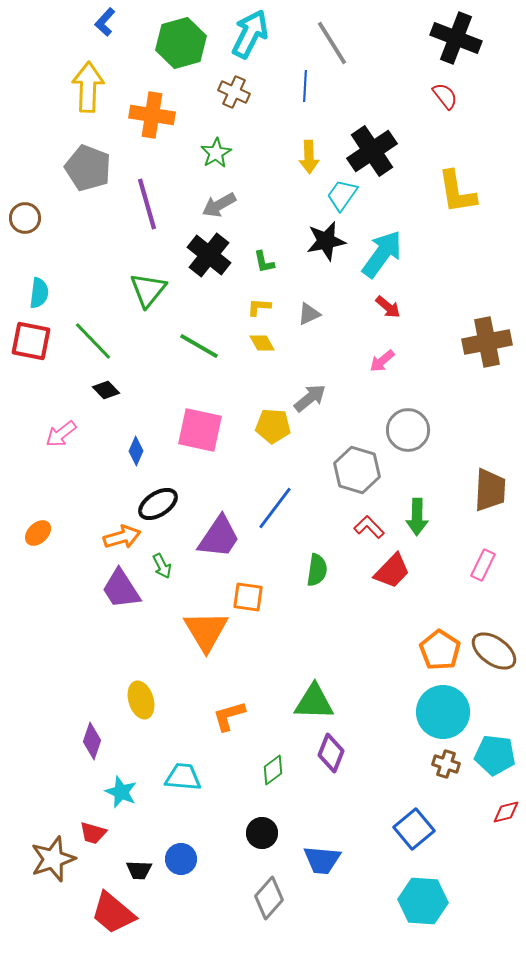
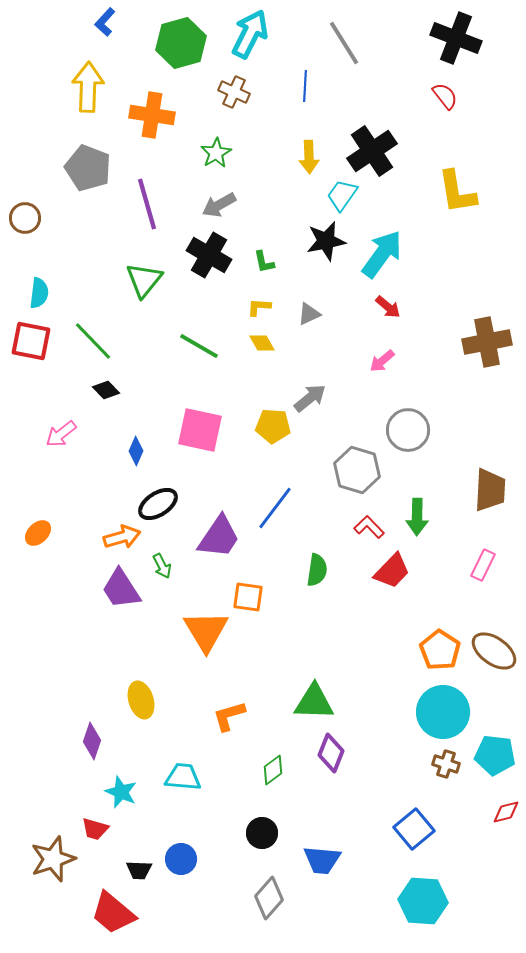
gray line at (332, 43): moved 12 px right
black cross at (209, 255): rotated 9 degrees counterclockwise
green triangle at (148, 290): moved 4 px left, 10 px up
red trapezoid at (93, 833): moved 2 px right, 4 px up
